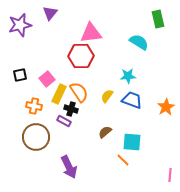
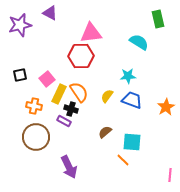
purple triangle: rotated 42 degrees counterclockwise
